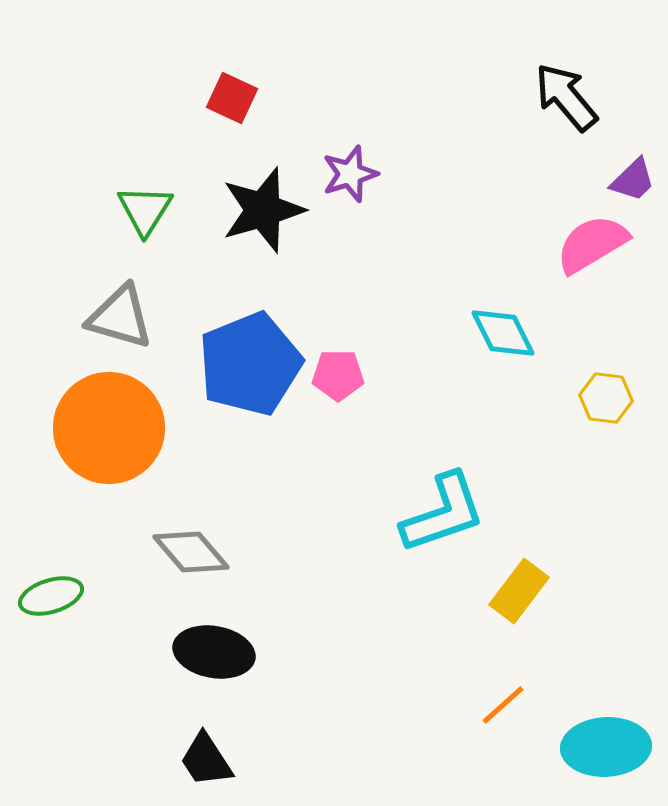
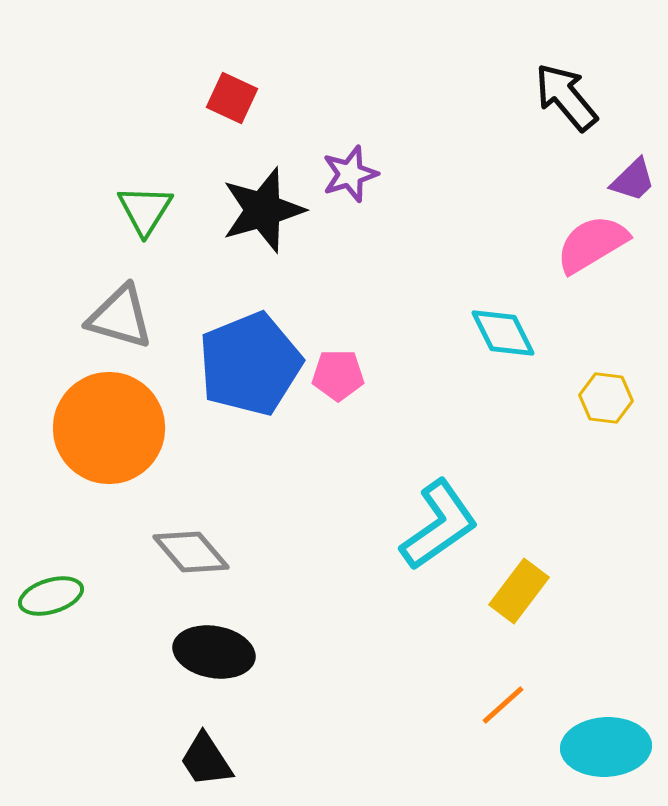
cyan L-shape: moved 4 px left, 12 px down; rotated 16 degrees counterclockwise
